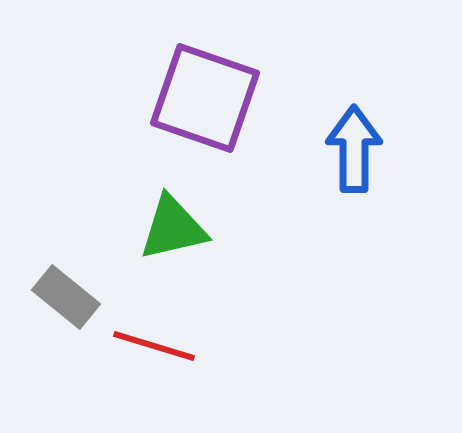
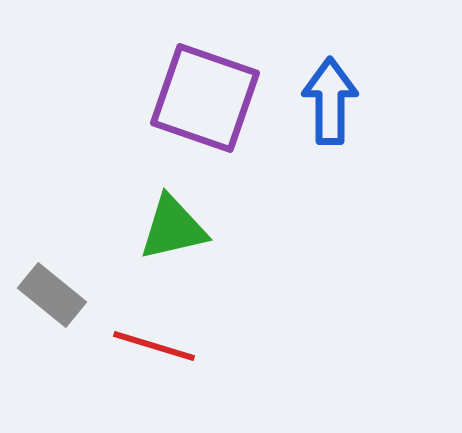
blue arrow: moved 24 px left, 48 px up
gray rectangle: moved 14 px left, 2 px up
